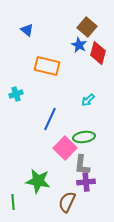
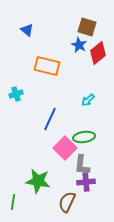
brown square: rotated 24 degrees counterclockwise
red diamond: rotated 35 degrees clockwise
green line: rotated 14 degrees clockwise
